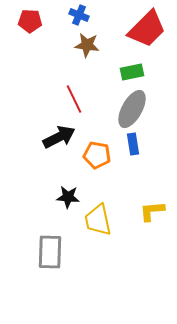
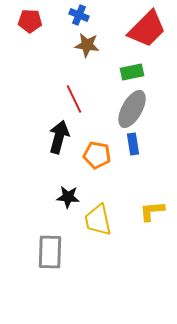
black arrow: rotated 48 degrees counterclockwise
